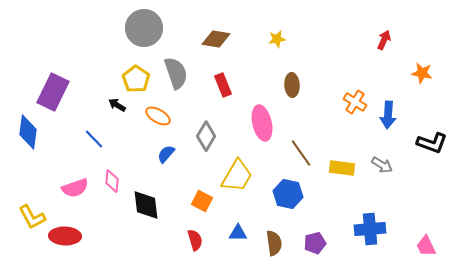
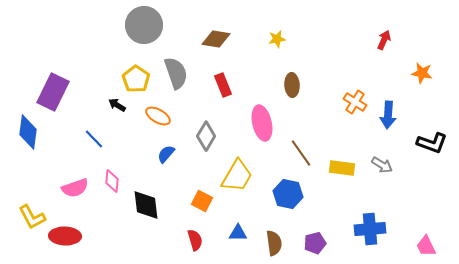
gray circle: moved 3 px up
